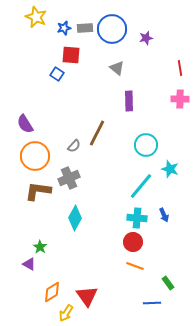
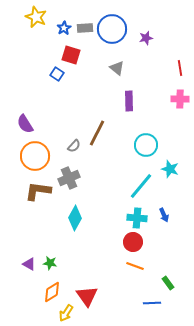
blue star: rotated 16 degrees counterclockwise
red square: rotated 12 degrees clockwise
green star: moved 10 px right, 16 px down; rotated 24 degrees counterclockwise
